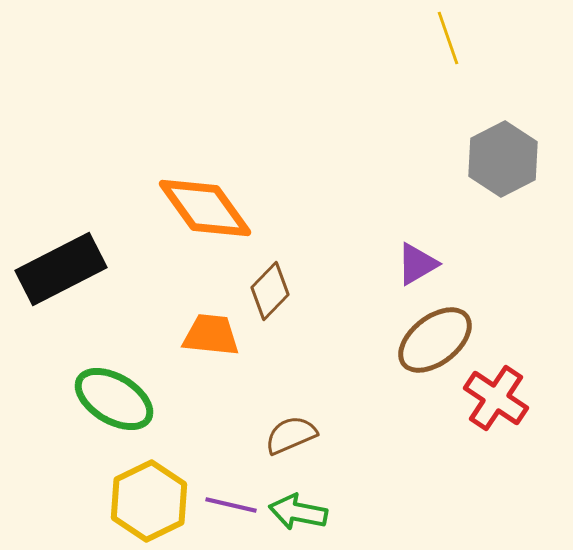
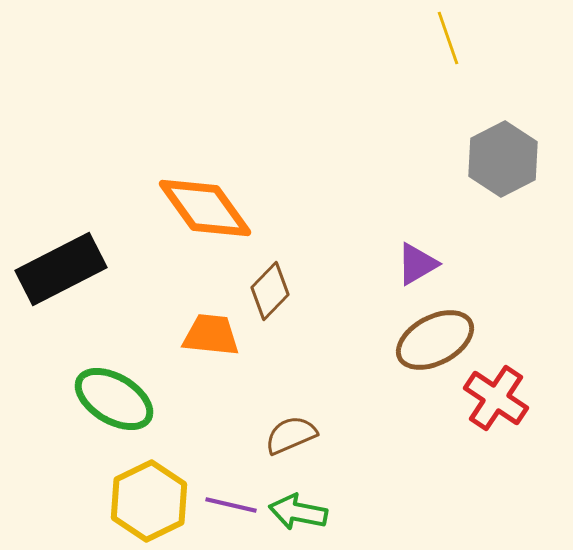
brown ellipse: rotated 10 degrees clockwise
